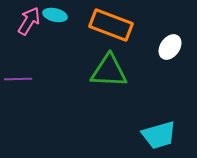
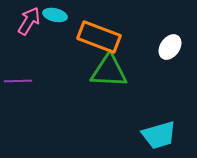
orange rectangle: moved 12 px left, 12 px down
purple line: moved 2 px down
